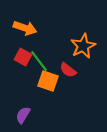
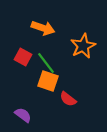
orange arrow: moved 18 px right
green line: moved 7 px right, 2 px down
red semicircle: moved 29 px down
purple semicircle: rotated 96 degrees clockwise
